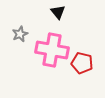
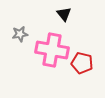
black triangle: moved 6 px right, 2 px down
gray star: rotated 14 degrees clockwise
